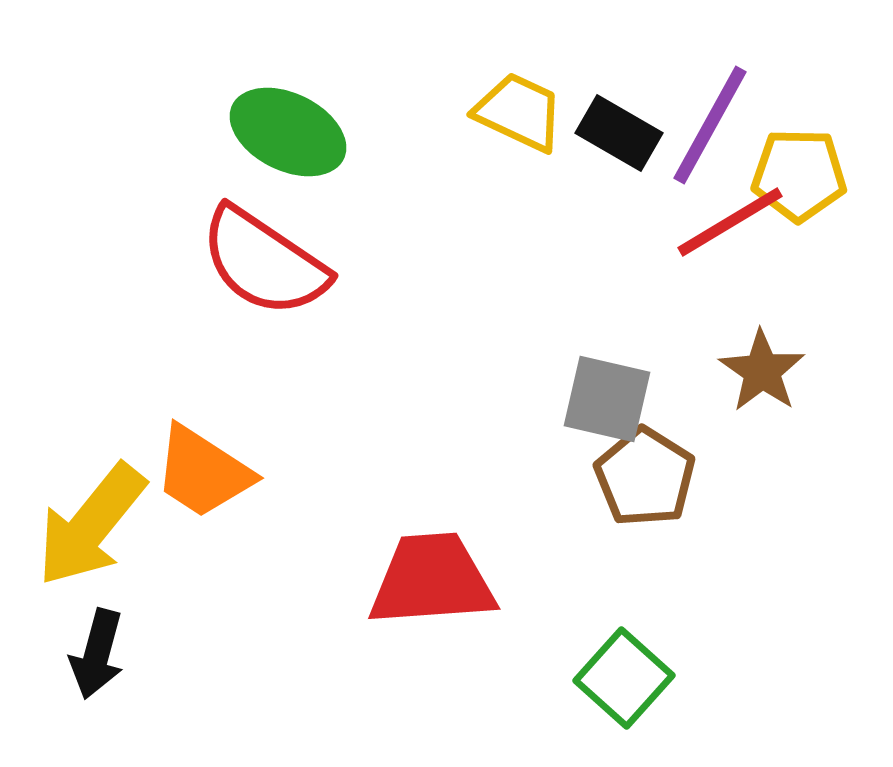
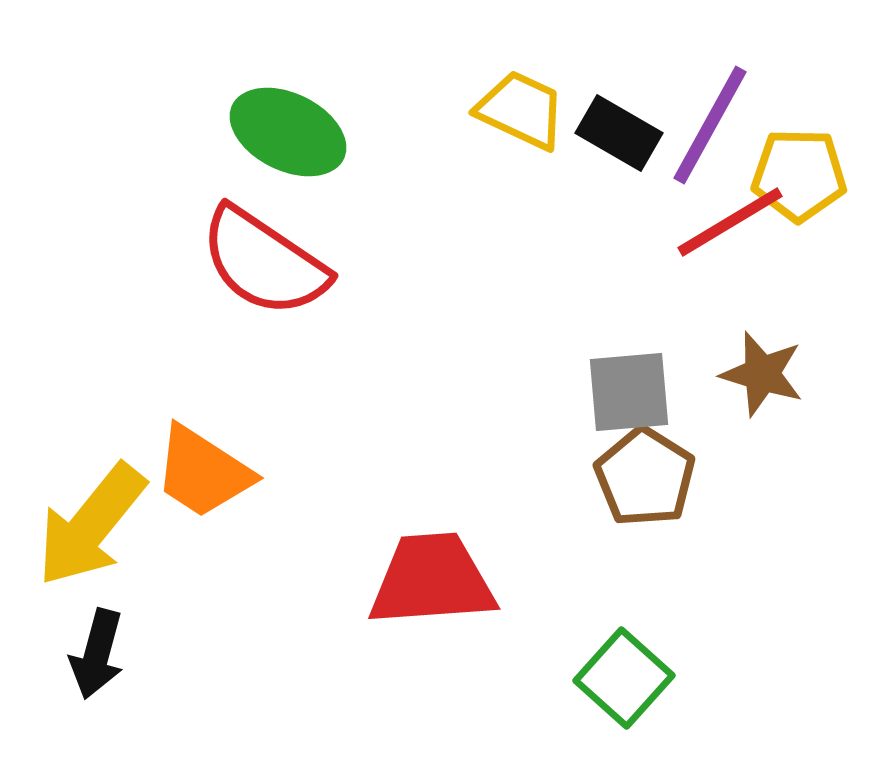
yellow trapezoid: moved 2 px right, 2 px up
brown star: moved 3 px down; rotated 18 degrees counterclockwise
gray square: moved 22 px right, 7 px up; rotated 18 degrees counterclockwise
